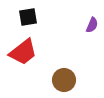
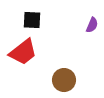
black square: moved 4 px right, 3 px down; rotated 12 degrees clockwise
